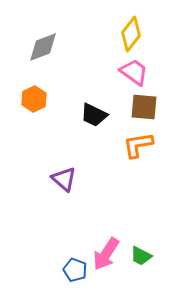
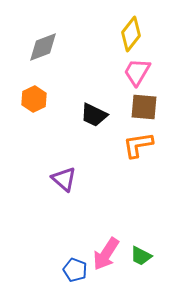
pink trapezoid: moved 3 px right; rotated 96 degrees counterclockwise
